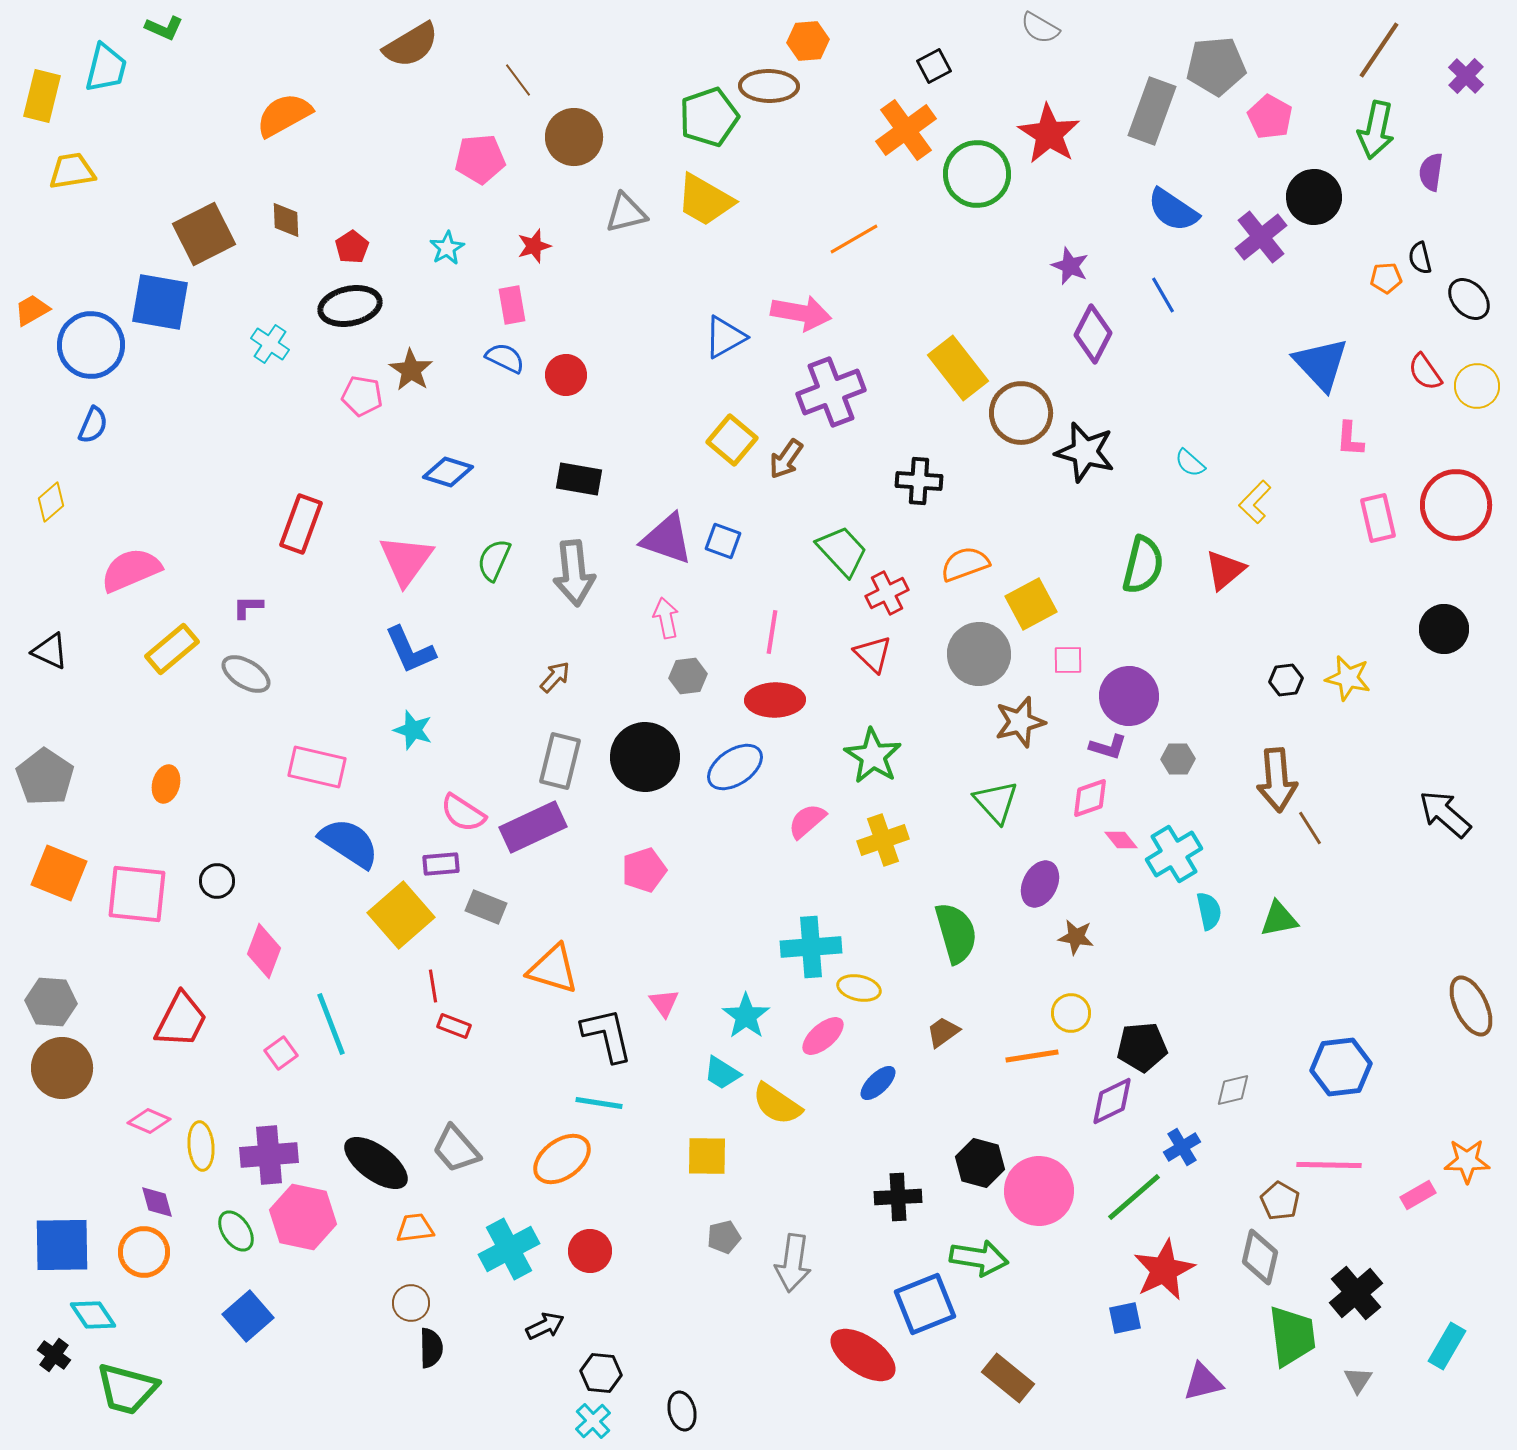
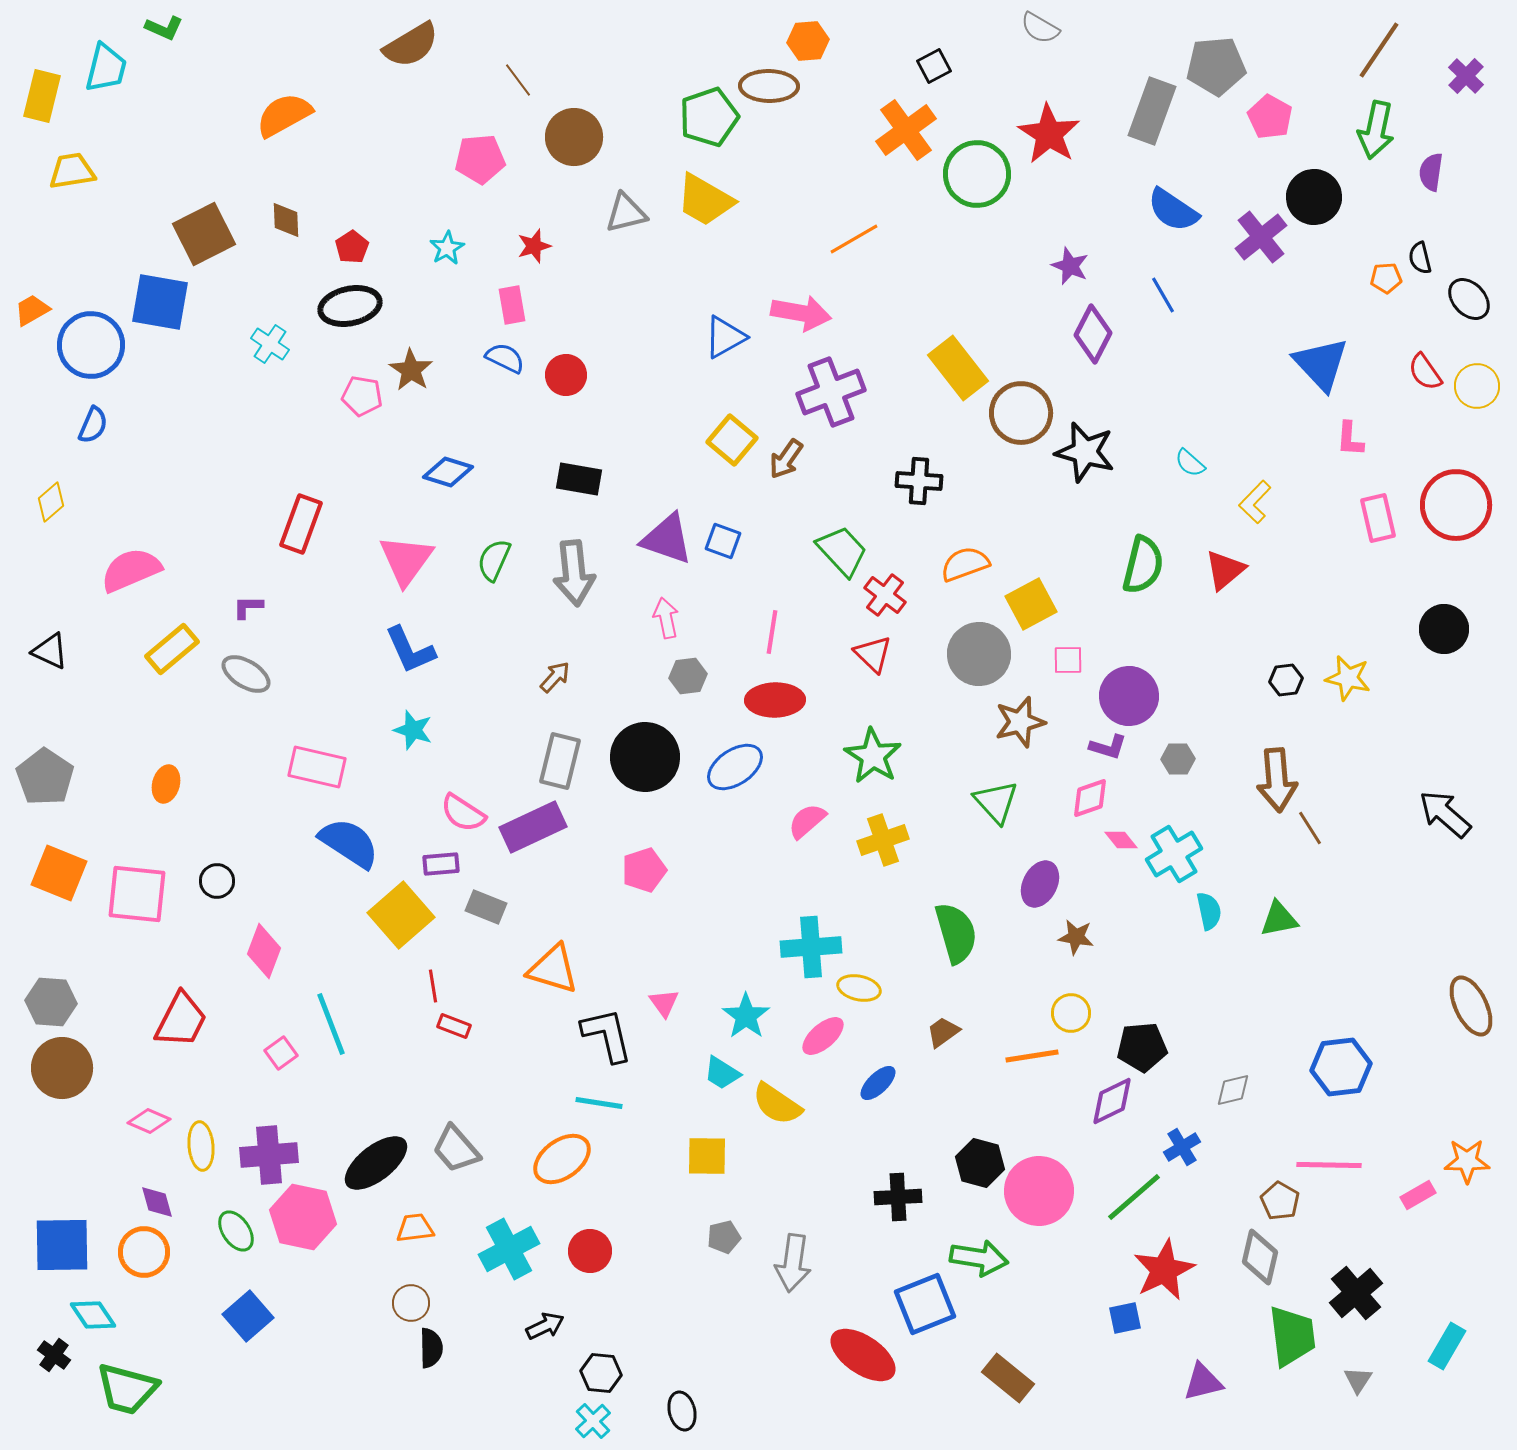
red cross at (887, 593): moved 2 px left, 2 px down; rotated 27 degrees counterclockwise
black ellipse at (376, 1163): rotated 74 degrees counterclockwise
